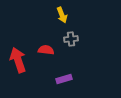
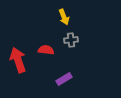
yellow arrow: moved 2 px right, 2 px down
gray cross: moved 1 px down
purple rectangle: rotated 14 degrees counterclockwise
